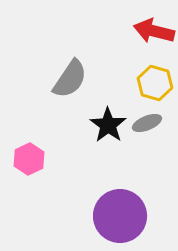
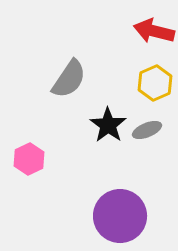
gray semicircle: moved 1 px left
yellow hexagon: rotated 20 degrees clockwise
gray ellipse: moved 7 px down
